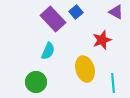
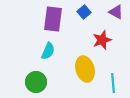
blue square: moved 8 px right
purple rectangle: rotated 50 degrees clockwise
